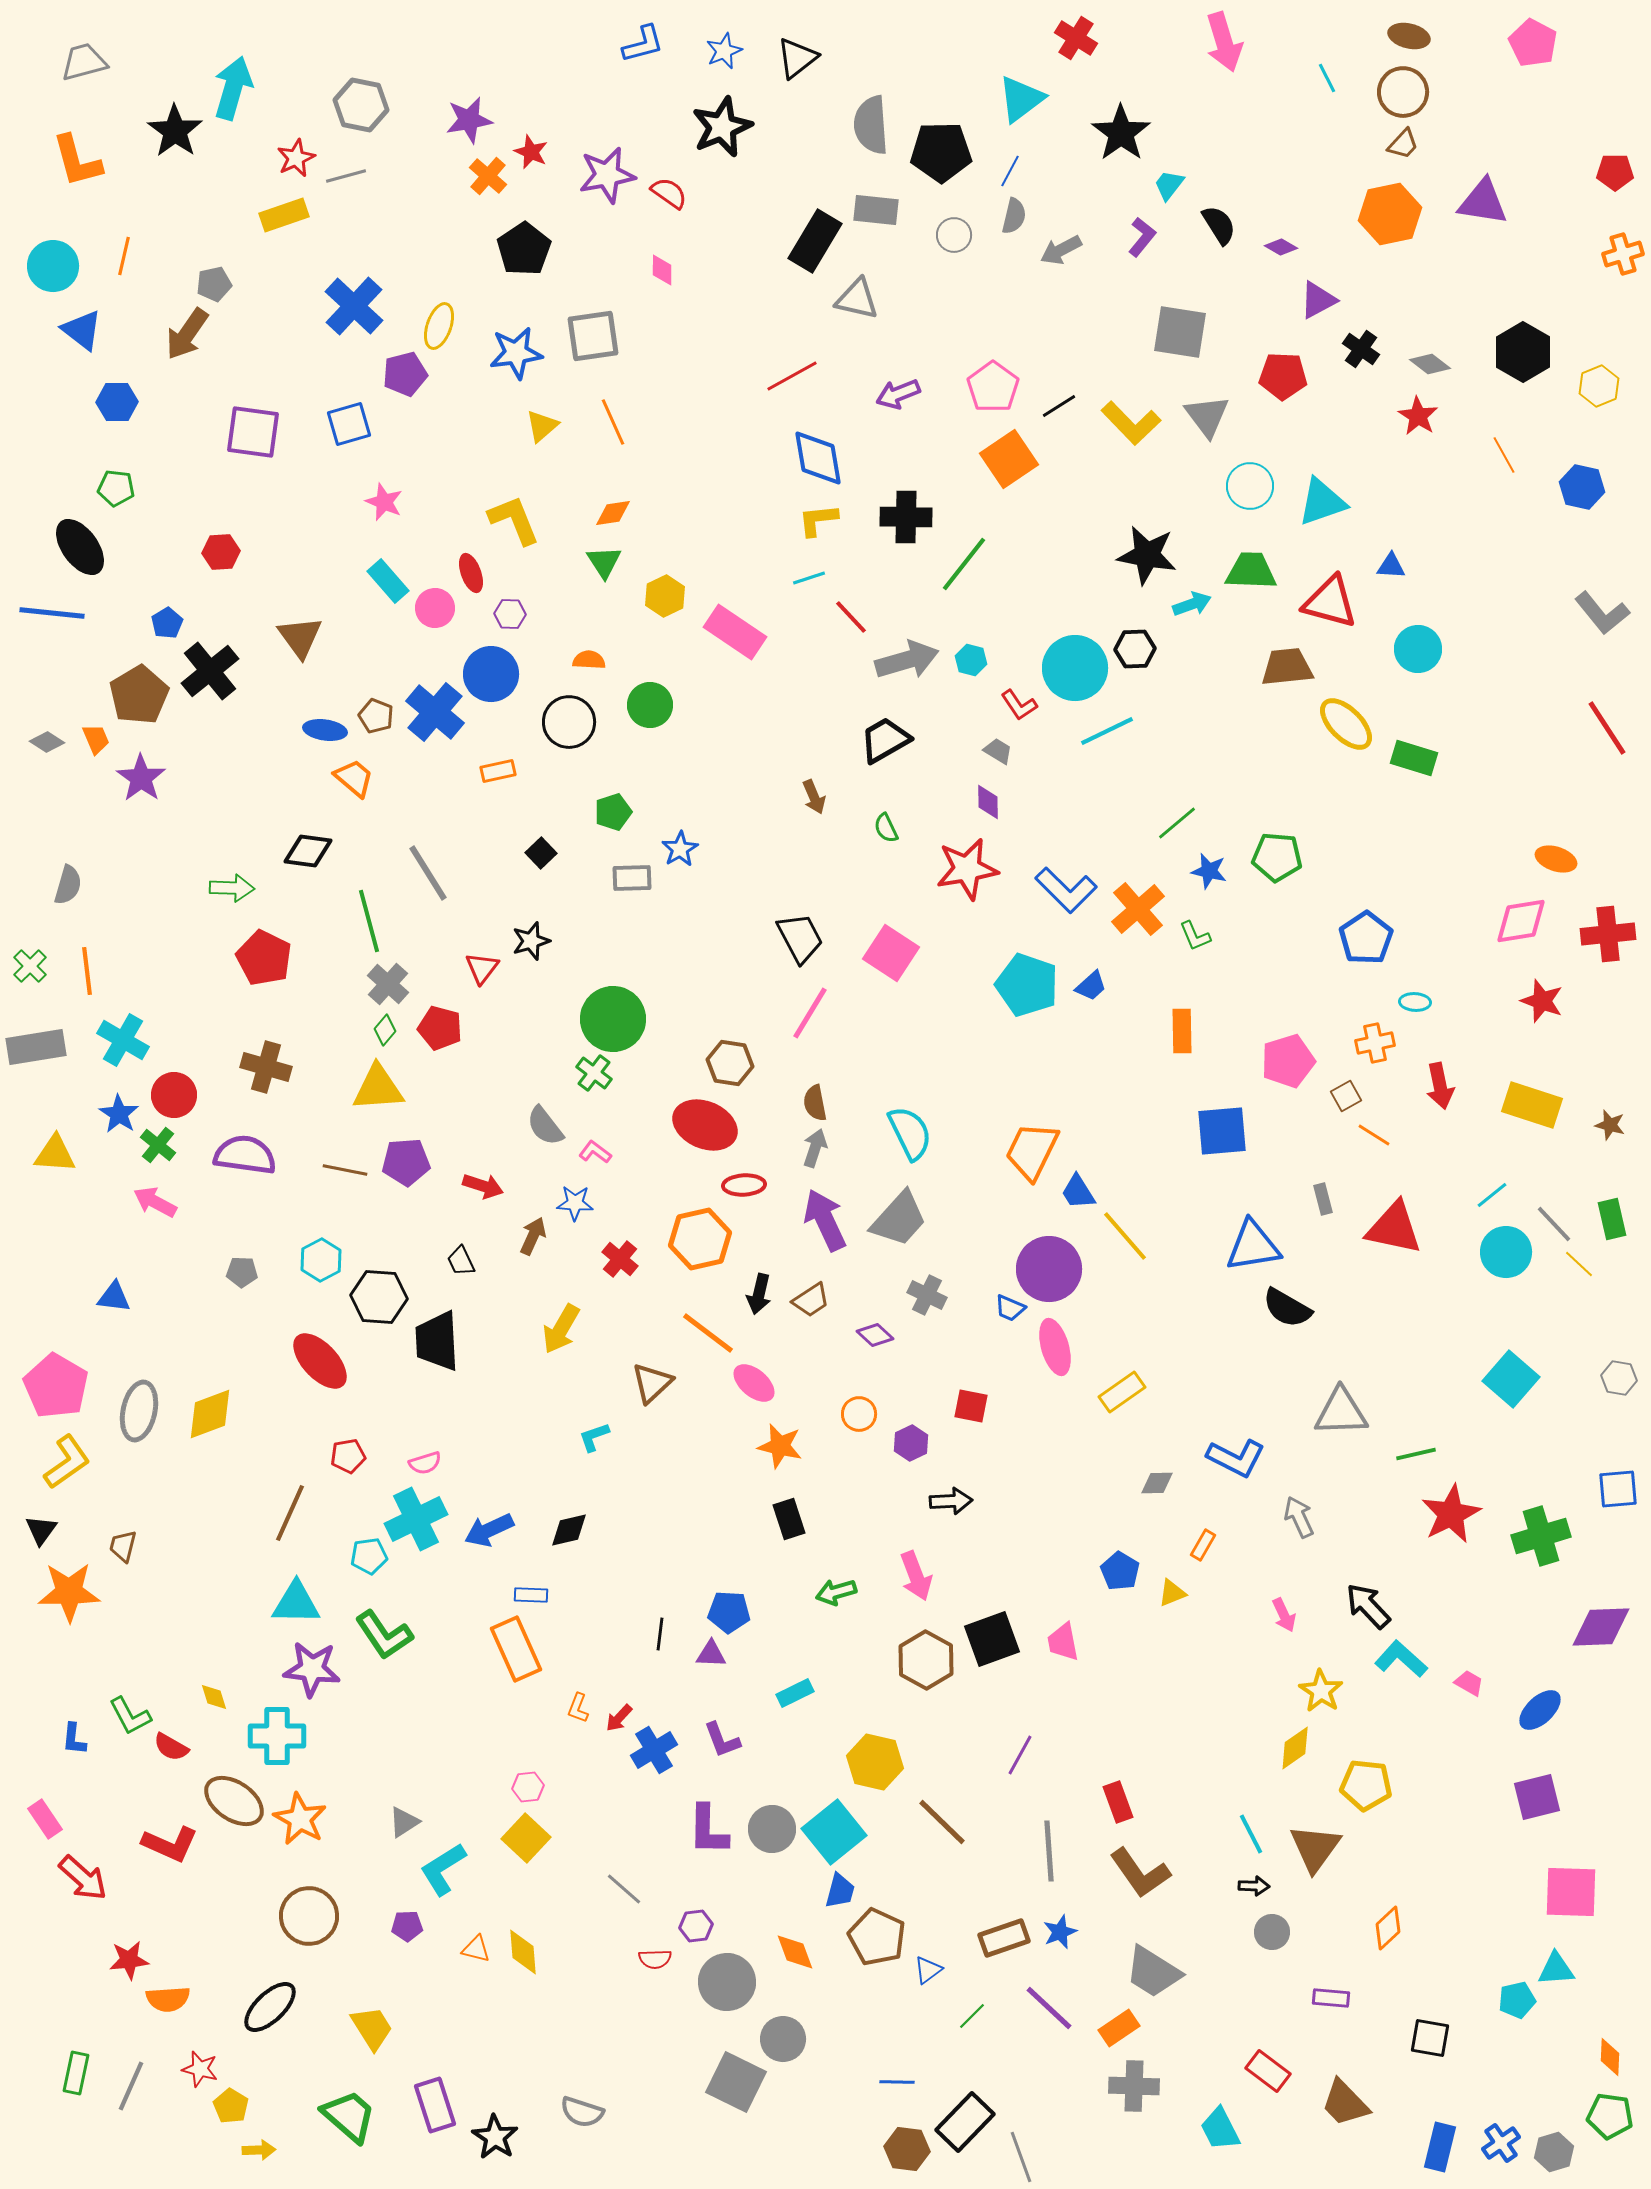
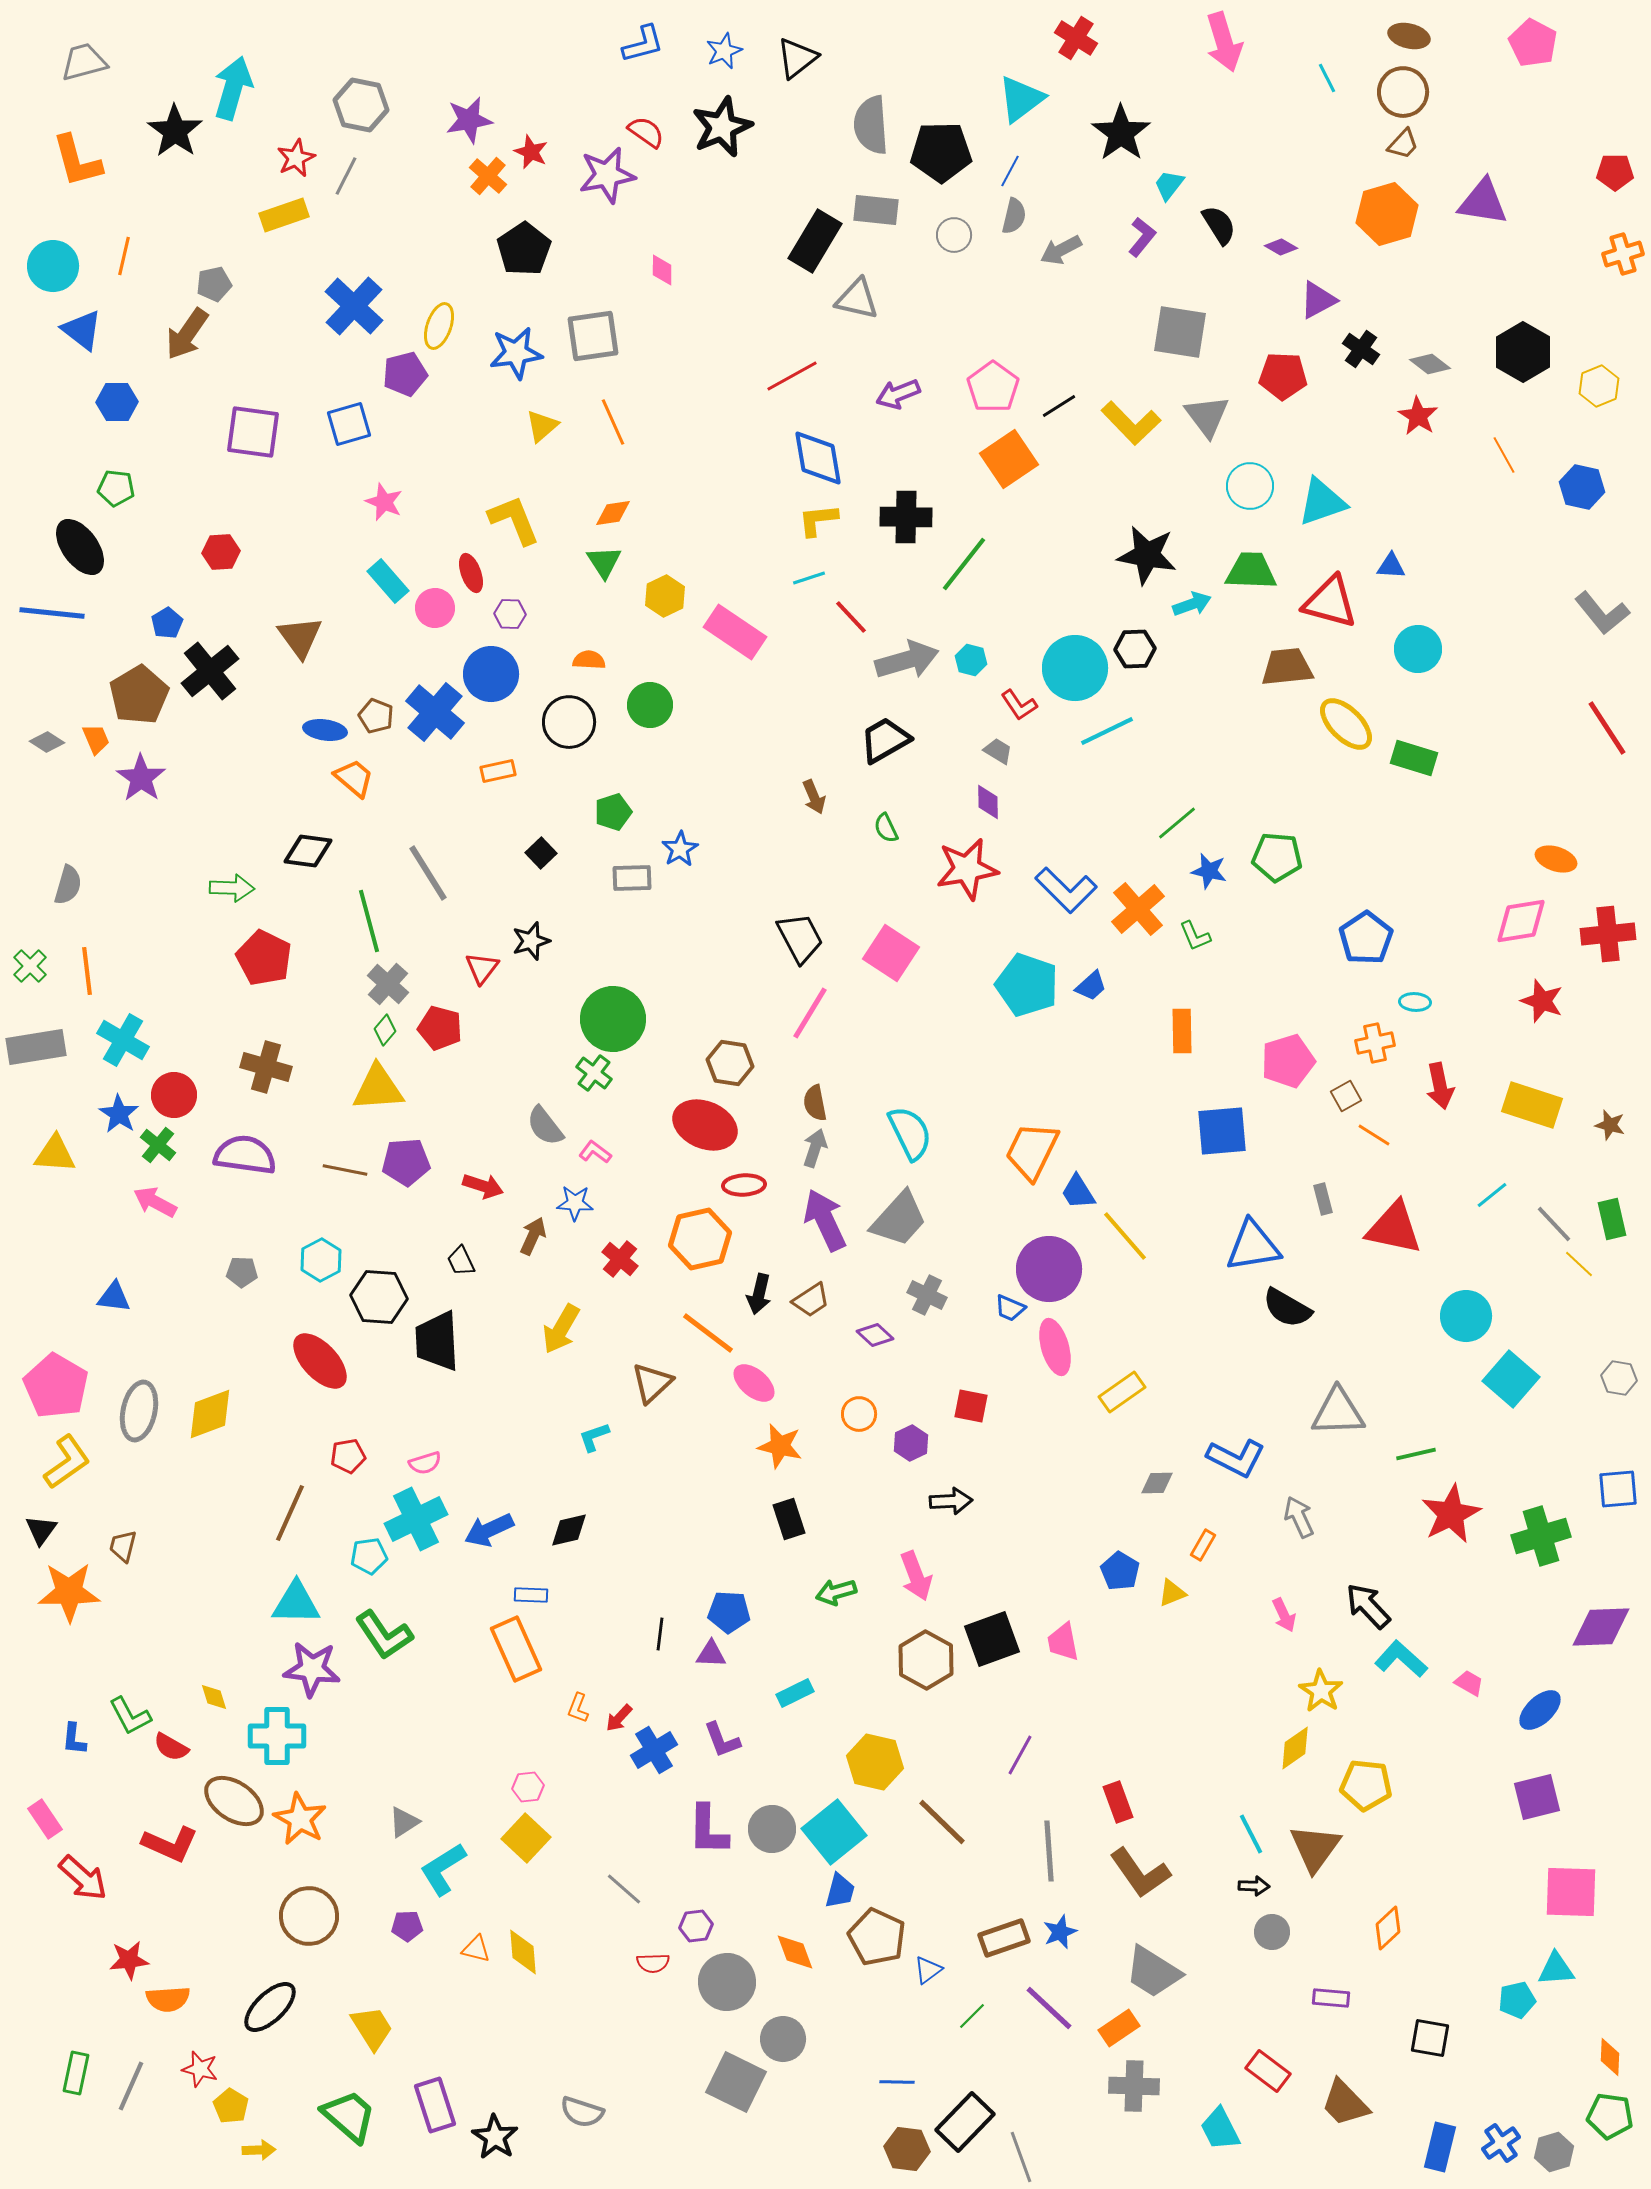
gray line at (346, 176): rotated 48 degrees counterclockwise
red semicircle at (669, 193): moved 23 px left, 61 px up
orange hexagon at (1390, 214): moved 3 px left; rotated 4 degrees counterclockwise
cyan circle at (1506, 1252): moved 40 px left, 64 px down
gray triangle at (1341, 1412): moved 3 px left
red semicircle at (655, 1959): moved 2 px left, 4 px down
